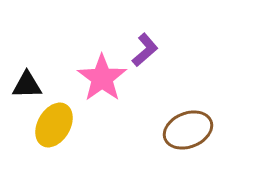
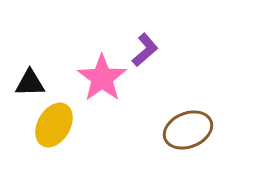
black triangle: moved 3 px right, 2 px up
